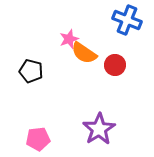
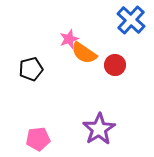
blue cross: moved 4 px right; rotated 20 degrees clockwise
black pentagon: moved 2 px up; rotated 30 degrees counterclockwise
